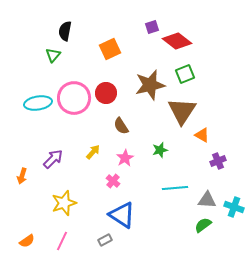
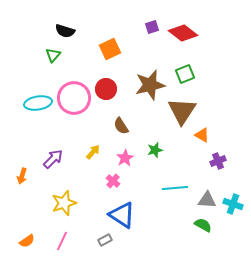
black semicircle: rotated 84 degrees counterclockwise
red diamond: moved 6 px right, 8 px up
red circle: moved 4 px up
green star: moved 5 px left
cyan cross: moved 1 px left, 3 px up
green semicircle: rotated 66 degrees clockwise
